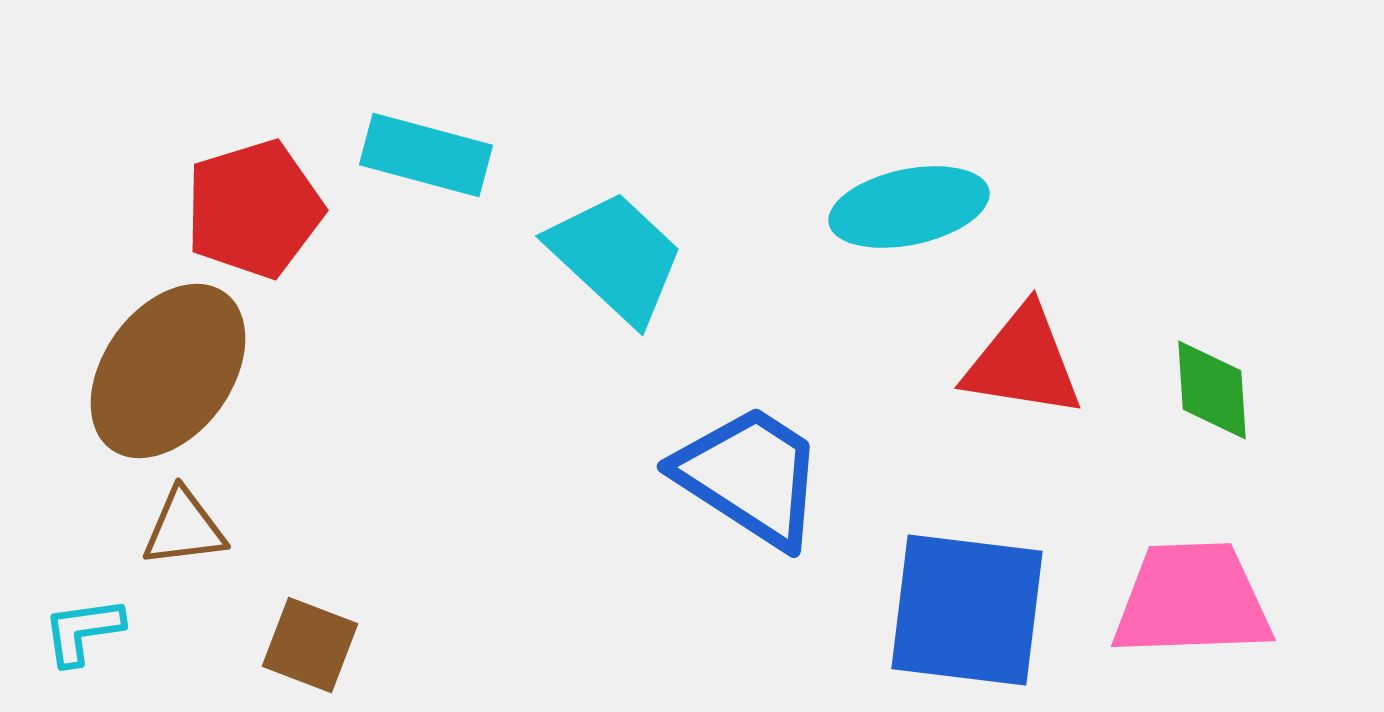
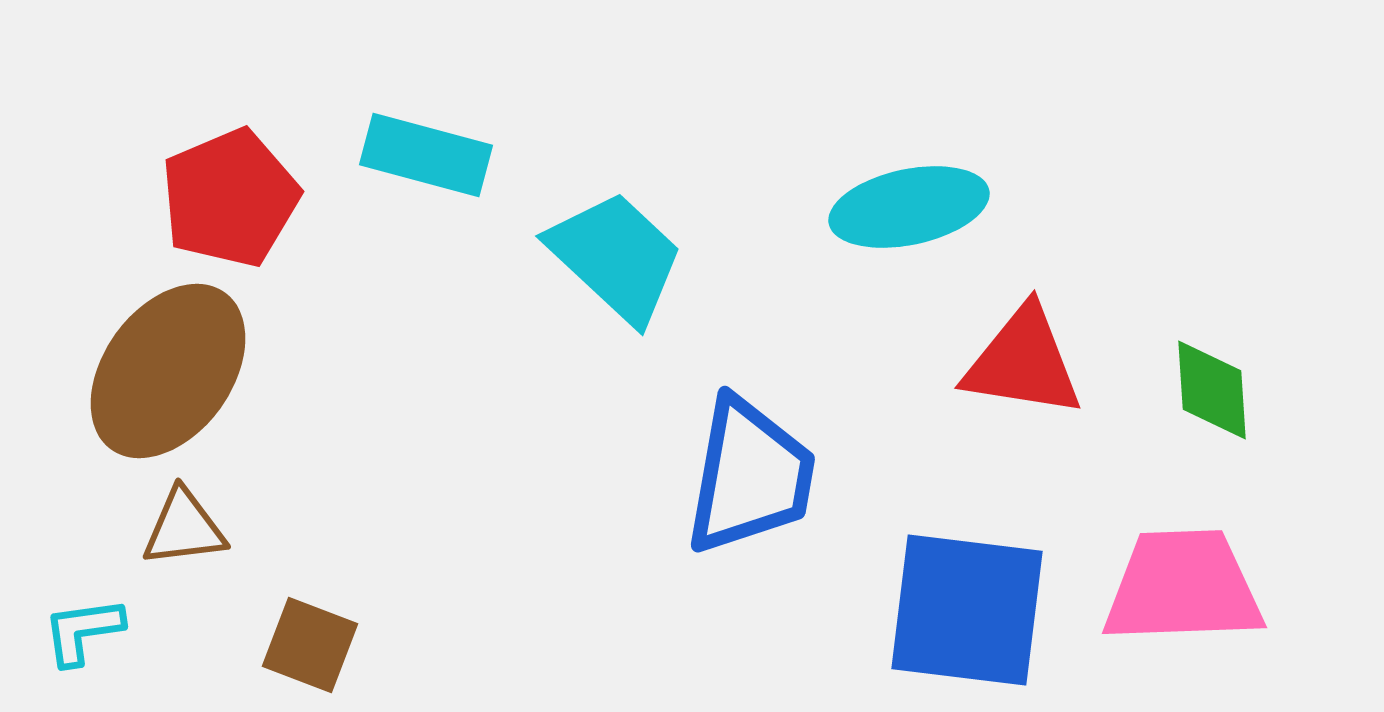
red pentagon: moved 24 px left, 11 px up; rotated 6 degrees counterclockwise
blue trapezoid: rotated 67 degrees clockwise
pink trapezoid: moved 9 px left, 13 px up
